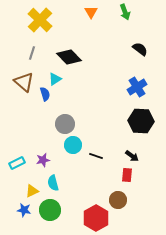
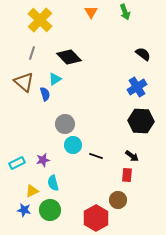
black semicircle: moved 3 px right, 5 px down
